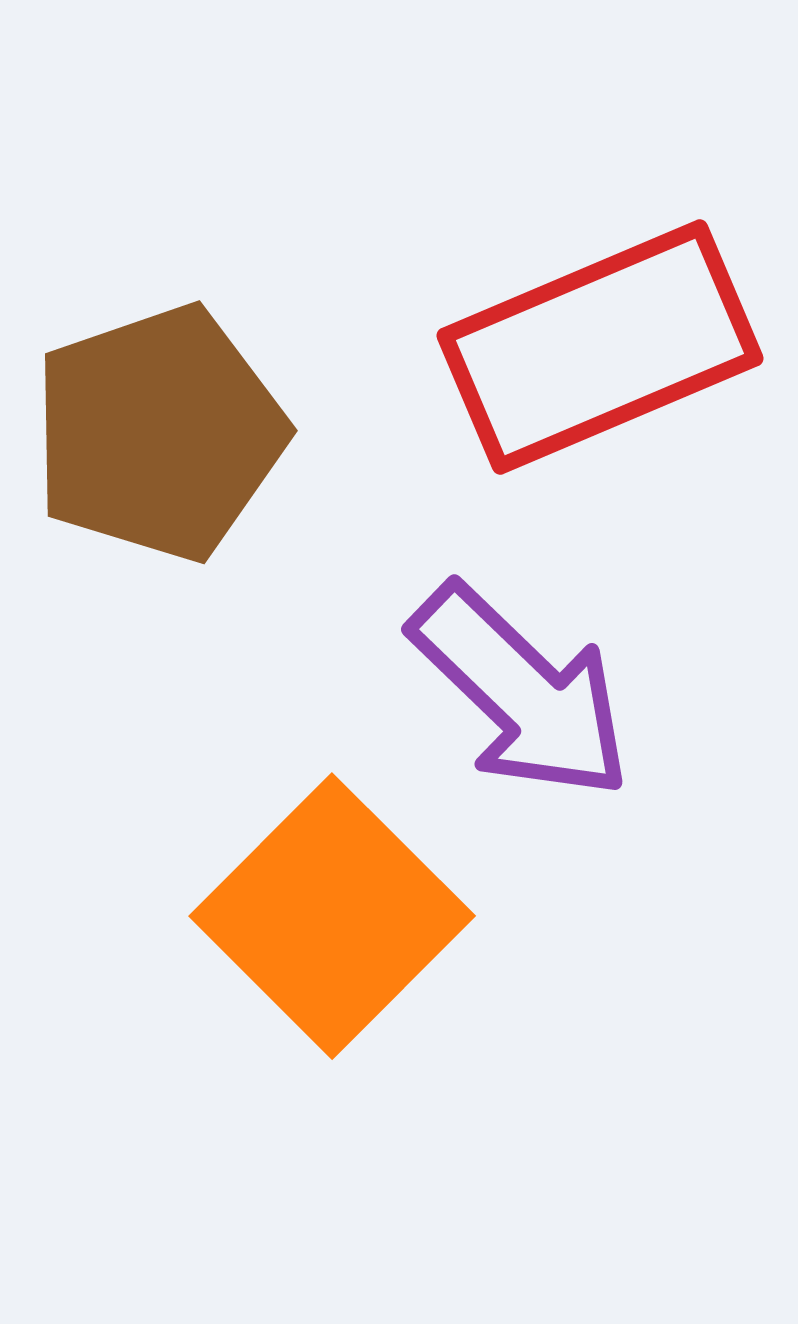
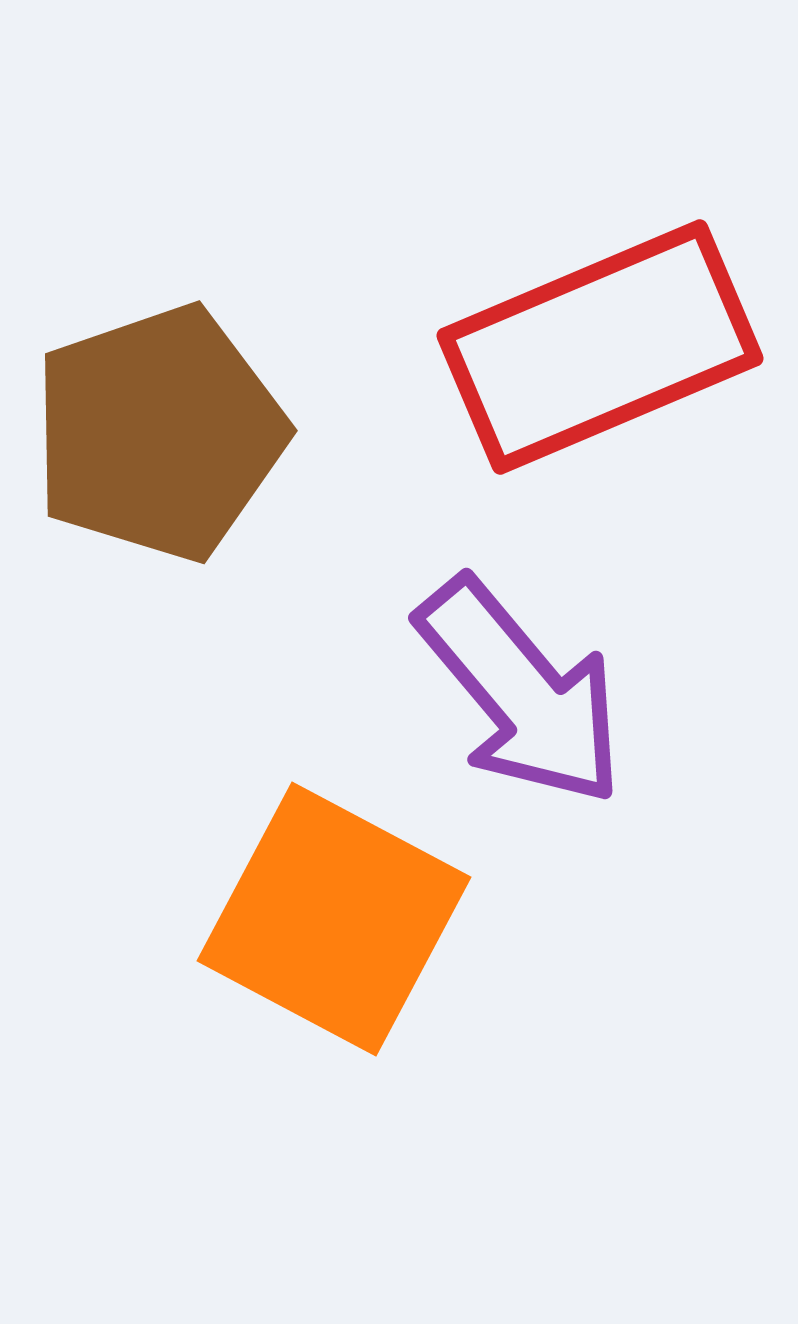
purple arrow: rotated 6 degrees clockwise
orange square: moved 2 px right, 3 px down; rotated 17 degrees counterclockwise
